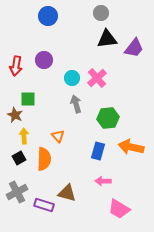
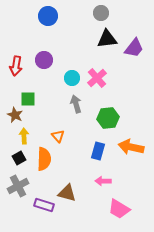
gray cross: moved 1 px right, 6 px up
